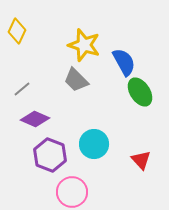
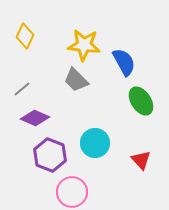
yellow diamond: moved 8 px right, 5 px down
yellow star: rotated 12 degrees counterclockwise
green ellipse: moved 1 px right, 9 px down
purple diamond: moved 1 px up
cyan circle: moved 1 px right, 1 px up
